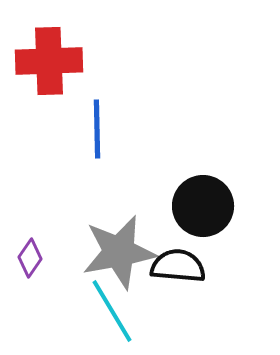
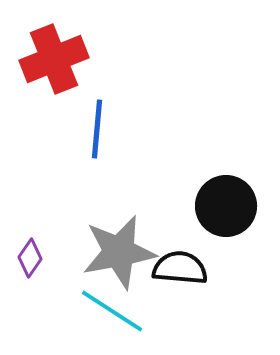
red cross: moved 5 px right, 2 px up; rotated 20 degrees counterclockwise
blue line: rotated 6 degrees clockwise
black circle: moved 23 px right
black semicircle: moved 2 px right, 2 px down
cyan line: rotated 26 degrees counterclockwise
